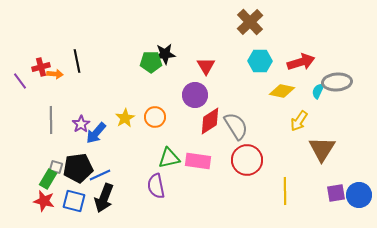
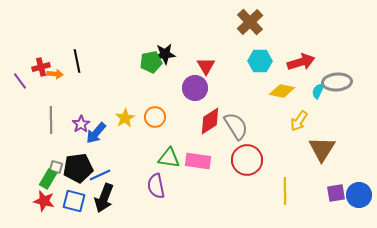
green pentagon: rotated 10 degrees counterclockwise
purple circle: moved 7 px up
green triangle: rotated 20 degrees clockwise
